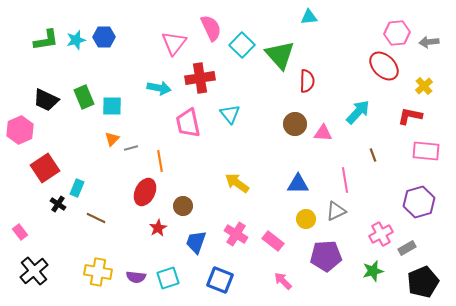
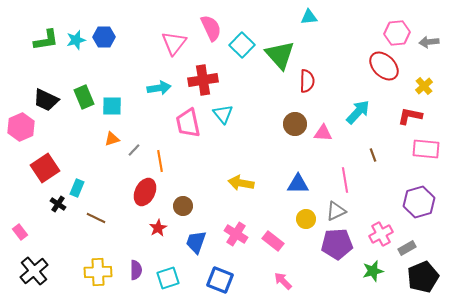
red cross at (200, 78): moved 3 px right, 2 px down
cyan arrow at (159, 88): rotated 20 degrees counterclockwise
cyan triangle at (230, 114): moved 7 px left
pink hexagon at (20, 130): moved 1 px right, 3 px up
orange triangle at (112, 139): rotated 28 degrees clockwise
gray line at (131, 148): moved 3 px right, 2 px down; rotated 32 degrees counterclockwise
pink rectangle at (426, 151): moved 2 px up
yellow arrow at (237, 183): moved 4 px right; rotated 25 degrees counterclockwise
purple pentagon at (326, 256): moved 11 px right, 12 px up
yellow cross at (98, 272): rotated 12 degrees counterclockwise
purple semicircle at (136, 277): moved 7 px up; rotated 96 degrees counterclockwise
black pentagon at (423, 282): moved 5 px up
